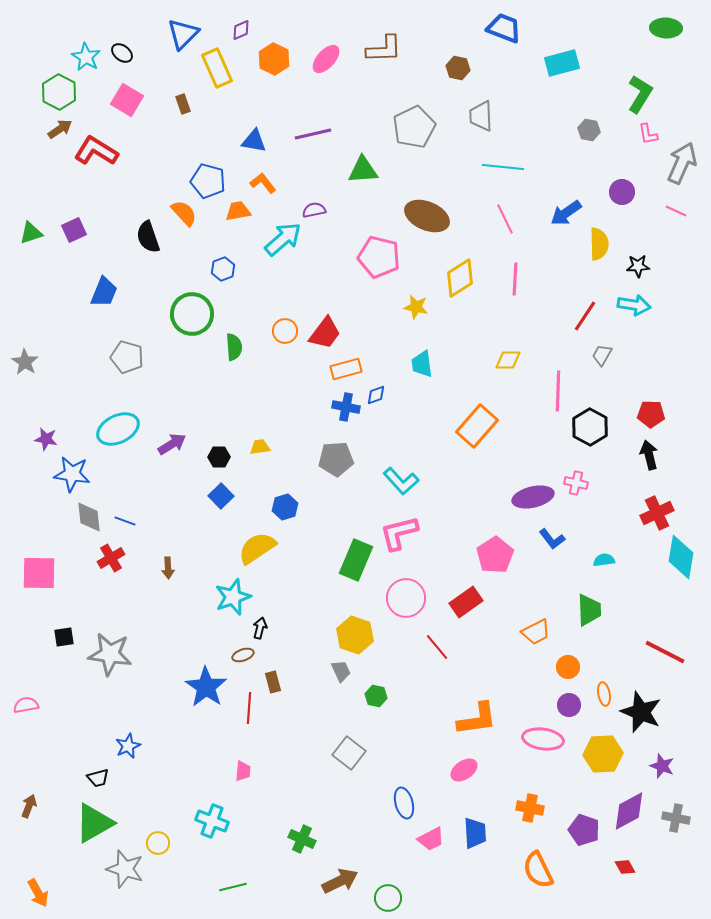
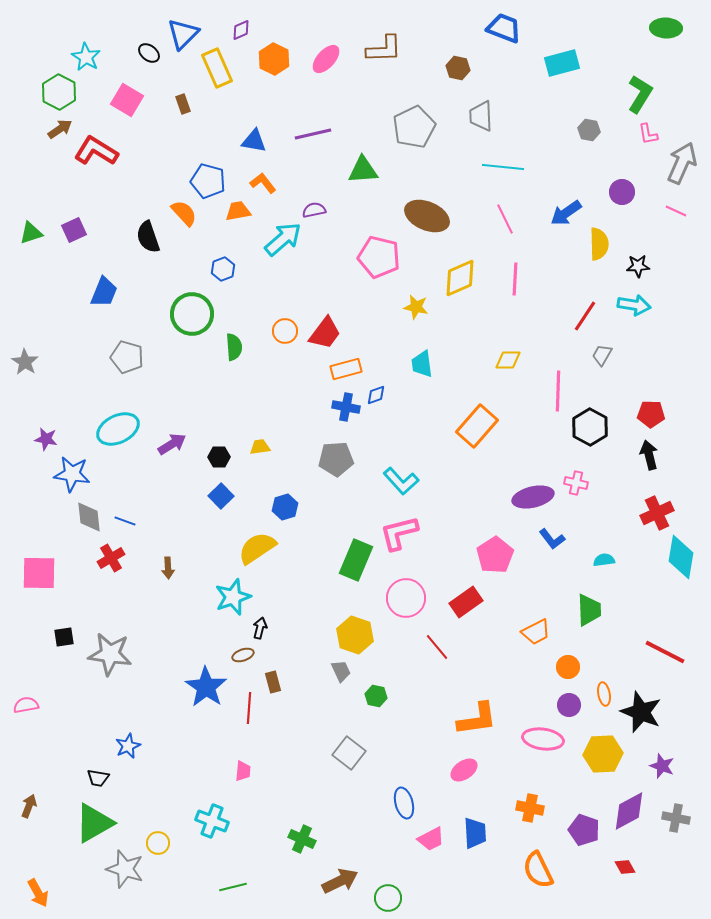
black ellipse at (122, 53): moved 27 px right
yellow diamond at (460, 278): rotated 9 degrees clockwise
black trapezoid at (98, 778): rotated 25 degrees clockwise
